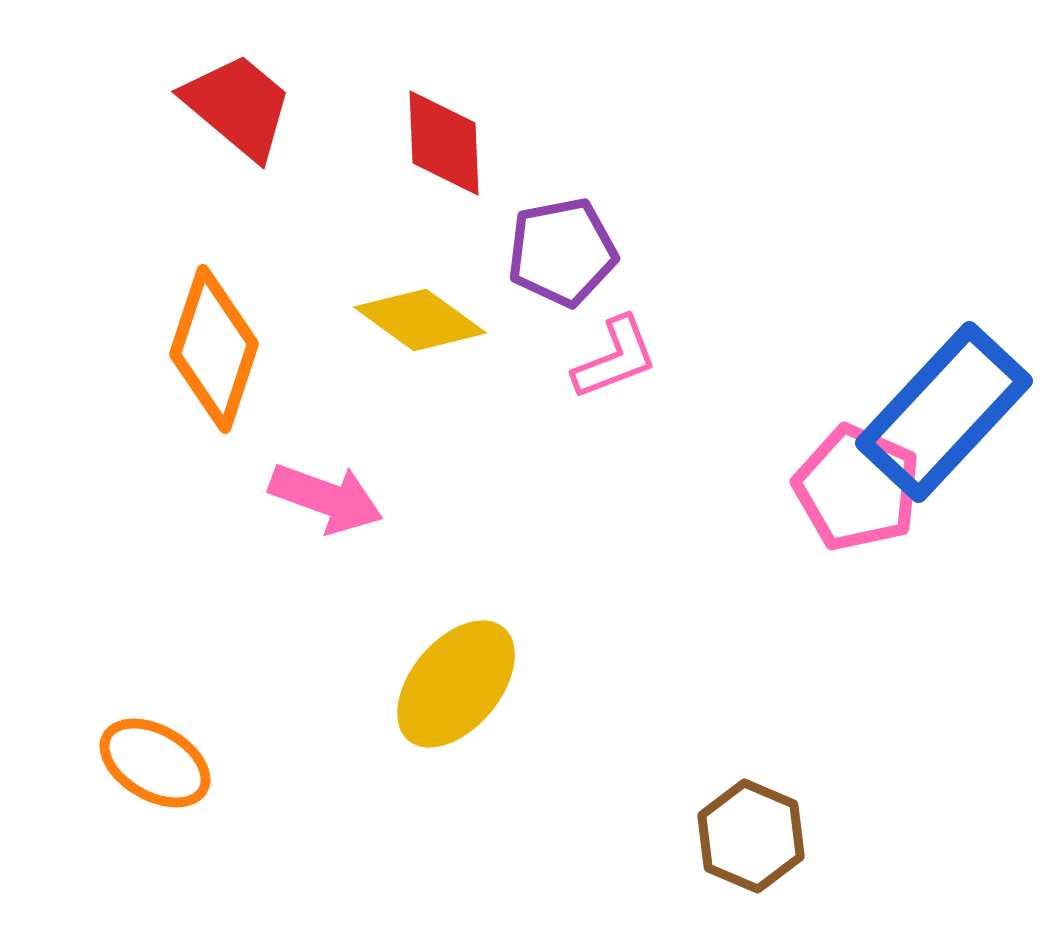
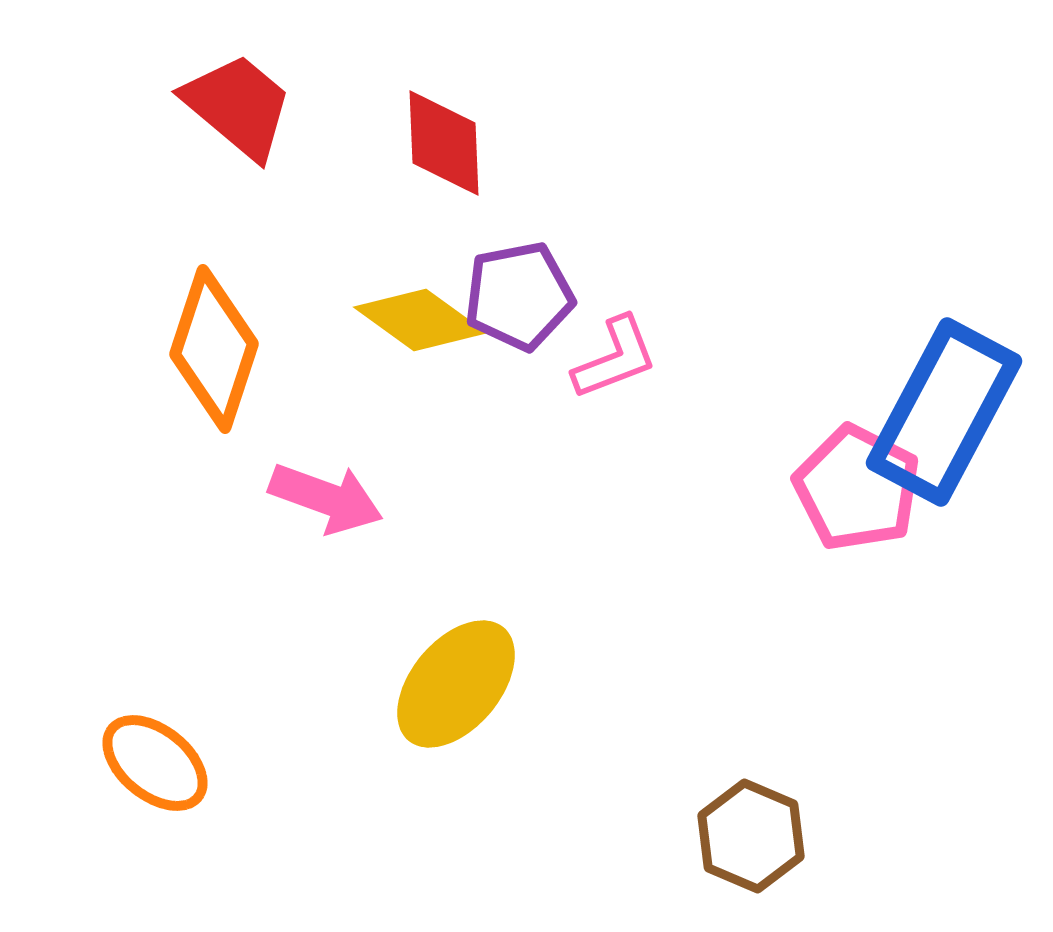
purple pentagon: moved 43 px left, 44 px down
blue rectangle: rotated 15 degrees counterclockwise
pink pentagon: rotated 3 degrees clockwise
orange ellipse: rotated 9 degrees clockwise
